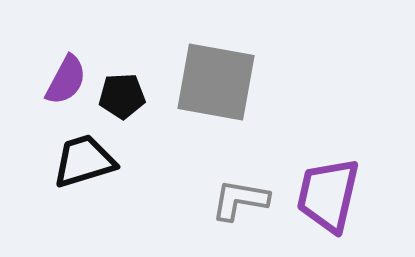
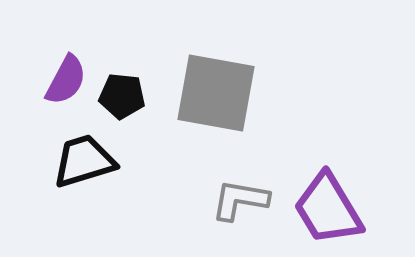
gray square: moved 11 px down
black pentagon: rotated 9 degrees clockwise
purple trapezoid: moved 14 px down; rotated 44 degrees counterclockwise
